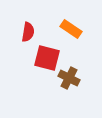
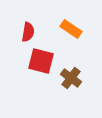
red square: moved 6 px left, 3 px down
brown cross: moved 2 px right; rotated 10 degrees clockwise
